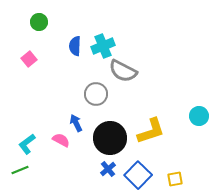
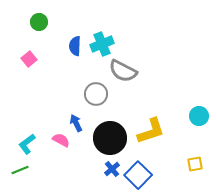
cyan cross: moved 1 px left, 2 px up
blue cross: moved 4 px right
yellow square: moved 20 px right, 15 px up
